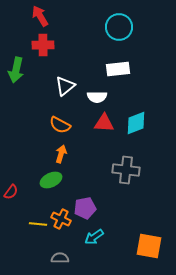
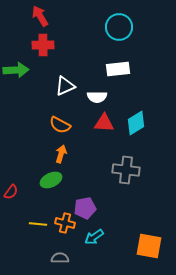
green arrow: rotated 105 degrees counterclockwise
white triangle: rotated 15 degrees clockwise
cyan diamond: rotated 10 degrees counterclockwise
orange cross: moved 4 px right, 4 px down; rotated 12 degrees counterclockwise
